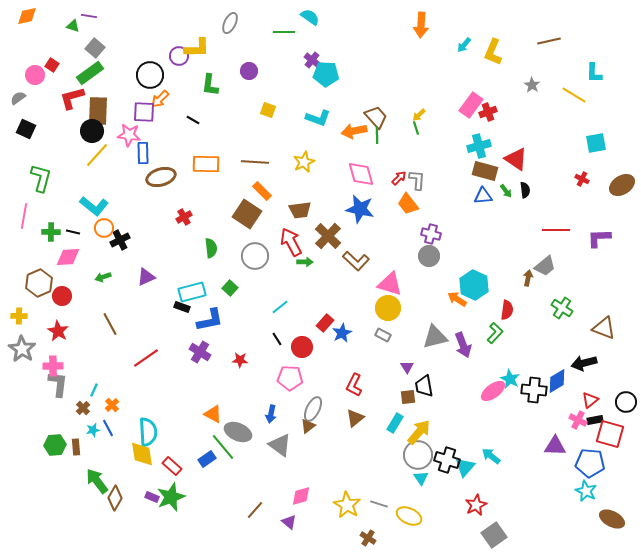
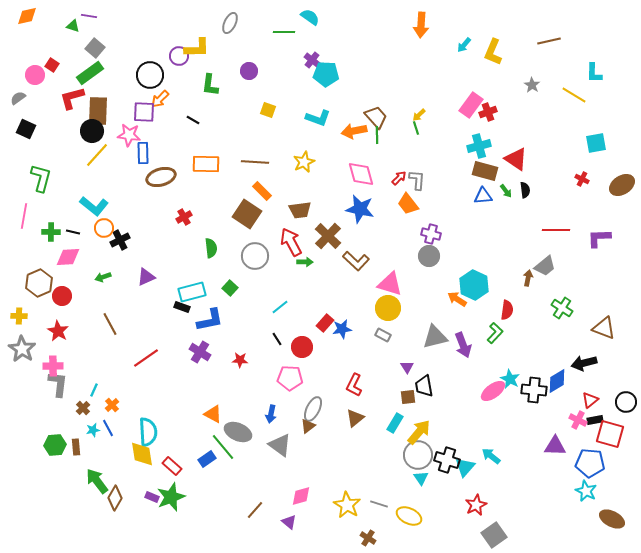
blue star at (342, 333): moved 4 px up; rotated 18 degrees clockwise
